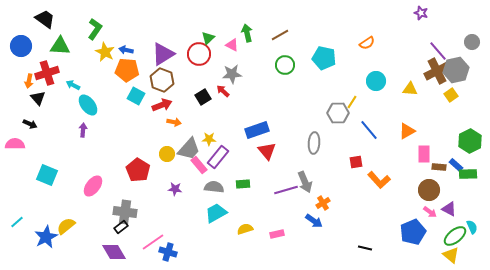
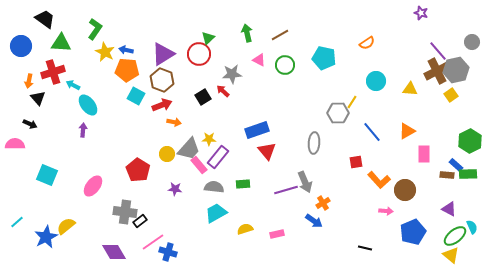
pink triangle at (232, 45): moved 27 px right, 15 px down
green triangle at (60, 46): moved 1 px right, 3 px up
red cross at (47, 73): moved 6 px right, 1 px up
blue line at (369, 130): moved 3 px right, 2 px down
brown rectangle at (439, 167): moved 8 px right, 8 px down
brown circle at (429, 190): moved 24 px left
pink arrow at (430, 212): moved 44 px left, 1 px up; rotated 32 degrees counterclockwise
black rectangle at (121, 227): moved 19 px right, 6 px up
